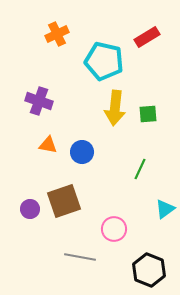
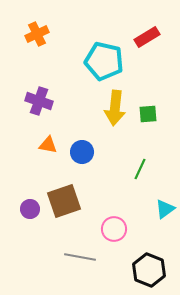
orange cross: moved 20 px left
